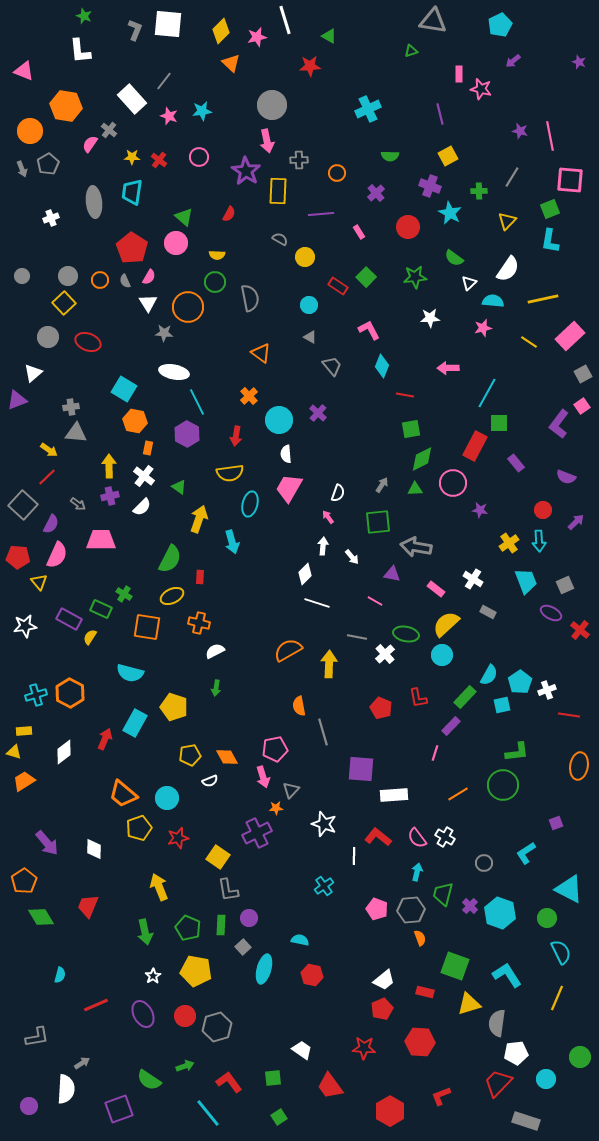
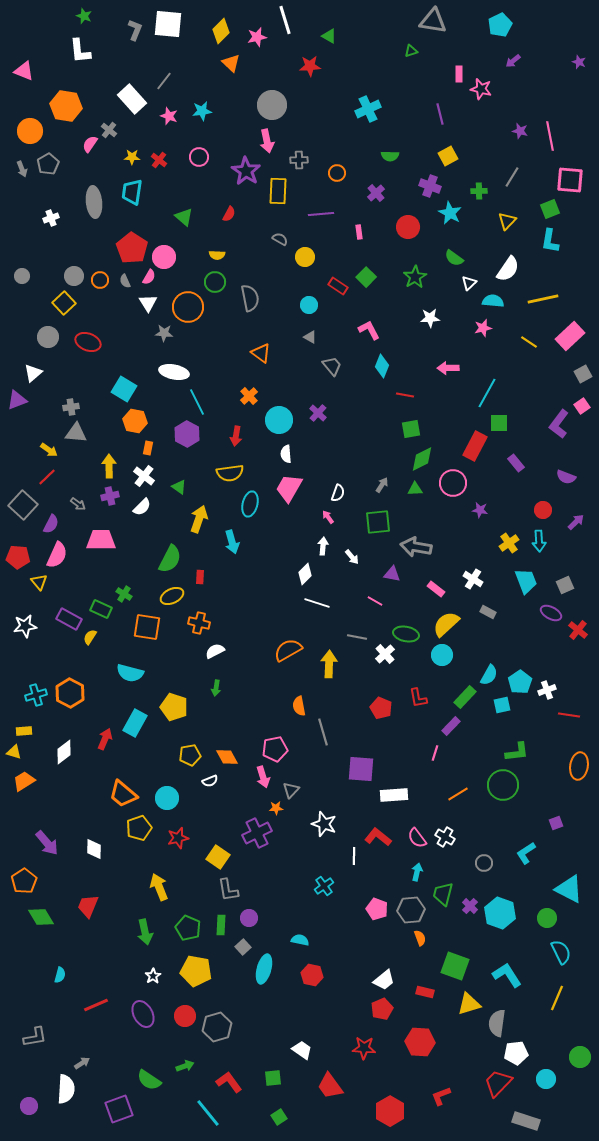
pink rectangle at (359, 232): rotated 24 degrees clockwise
pink circle at (176, 243): moved 12 px left, 14 px down
gray circle at (68, 276): moved 6 px right
green star at (415, 277): rotated 25 degrees counterclockwise
red cross at (580, 630): moved 2 px left
gray L-shape at (37, 1037): moved 2 px left
